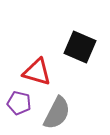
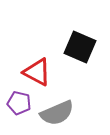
red triangle: rotated 12 degrees clockwise
gray semicircle: rotated 40 degrees clockwise
